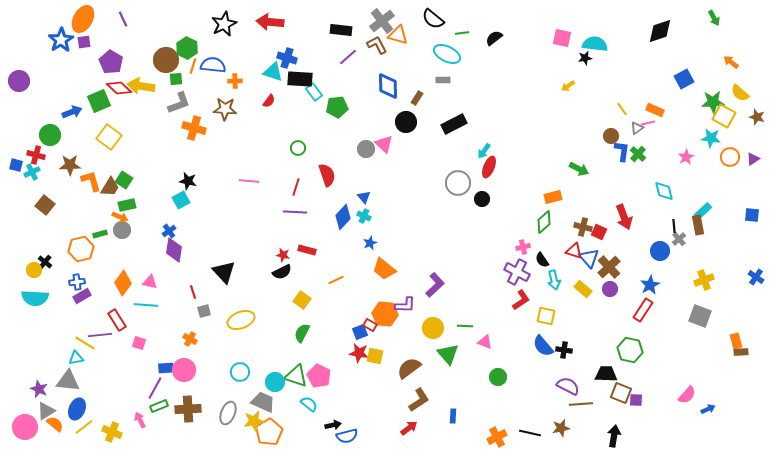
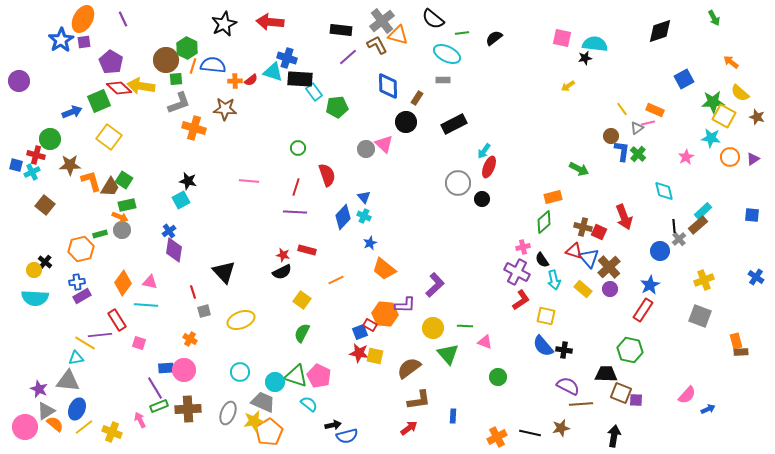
red semicircle at (269, 101): moved 18 px left, 21 px up; rotated 16 degrees clockwise
green circle at (50, 135): moved 4 px down
brown rectangle at (698, 225): rotated 60 degrees clockwise
purple line at (155, 388): rotated 60 degrees counterclockwise
brown L-shape at (419, 400): rotated 25 degrees clockwise
